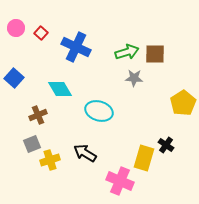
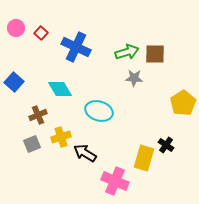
blue square: moved 4 px down
yellow cross: moved 11 px right, 23 px up
pink cross: moved 5 px left
